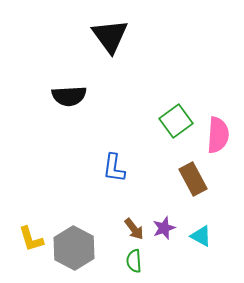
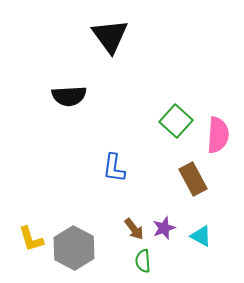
green square: rotated 12 degrees counterclockwise
green semicircle: moved 9 px right
